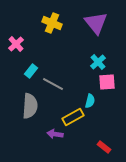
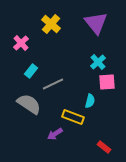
yellow cross: moved 1 px left, 1 px down; rotated 18 degrees clockwise
pink cross: moved 5 px right, 1 px up
gray line: rotated 55 degrees counterclockwise
gray semicircle: moved 1 px left, 2 px up; rotated 60 degrees counterclockwise
yellow rectangle: rotated 50 degrees clockwise
purple arrow: rotated 42 degrees counterclockwise
